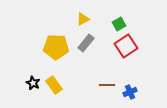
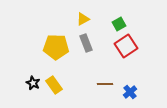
gray rectangle: rotated 60 degrees counterclockwise
brown line: moved 2 px left, 1 px up
blue cross: rotated 16 degrees counterclockwise
